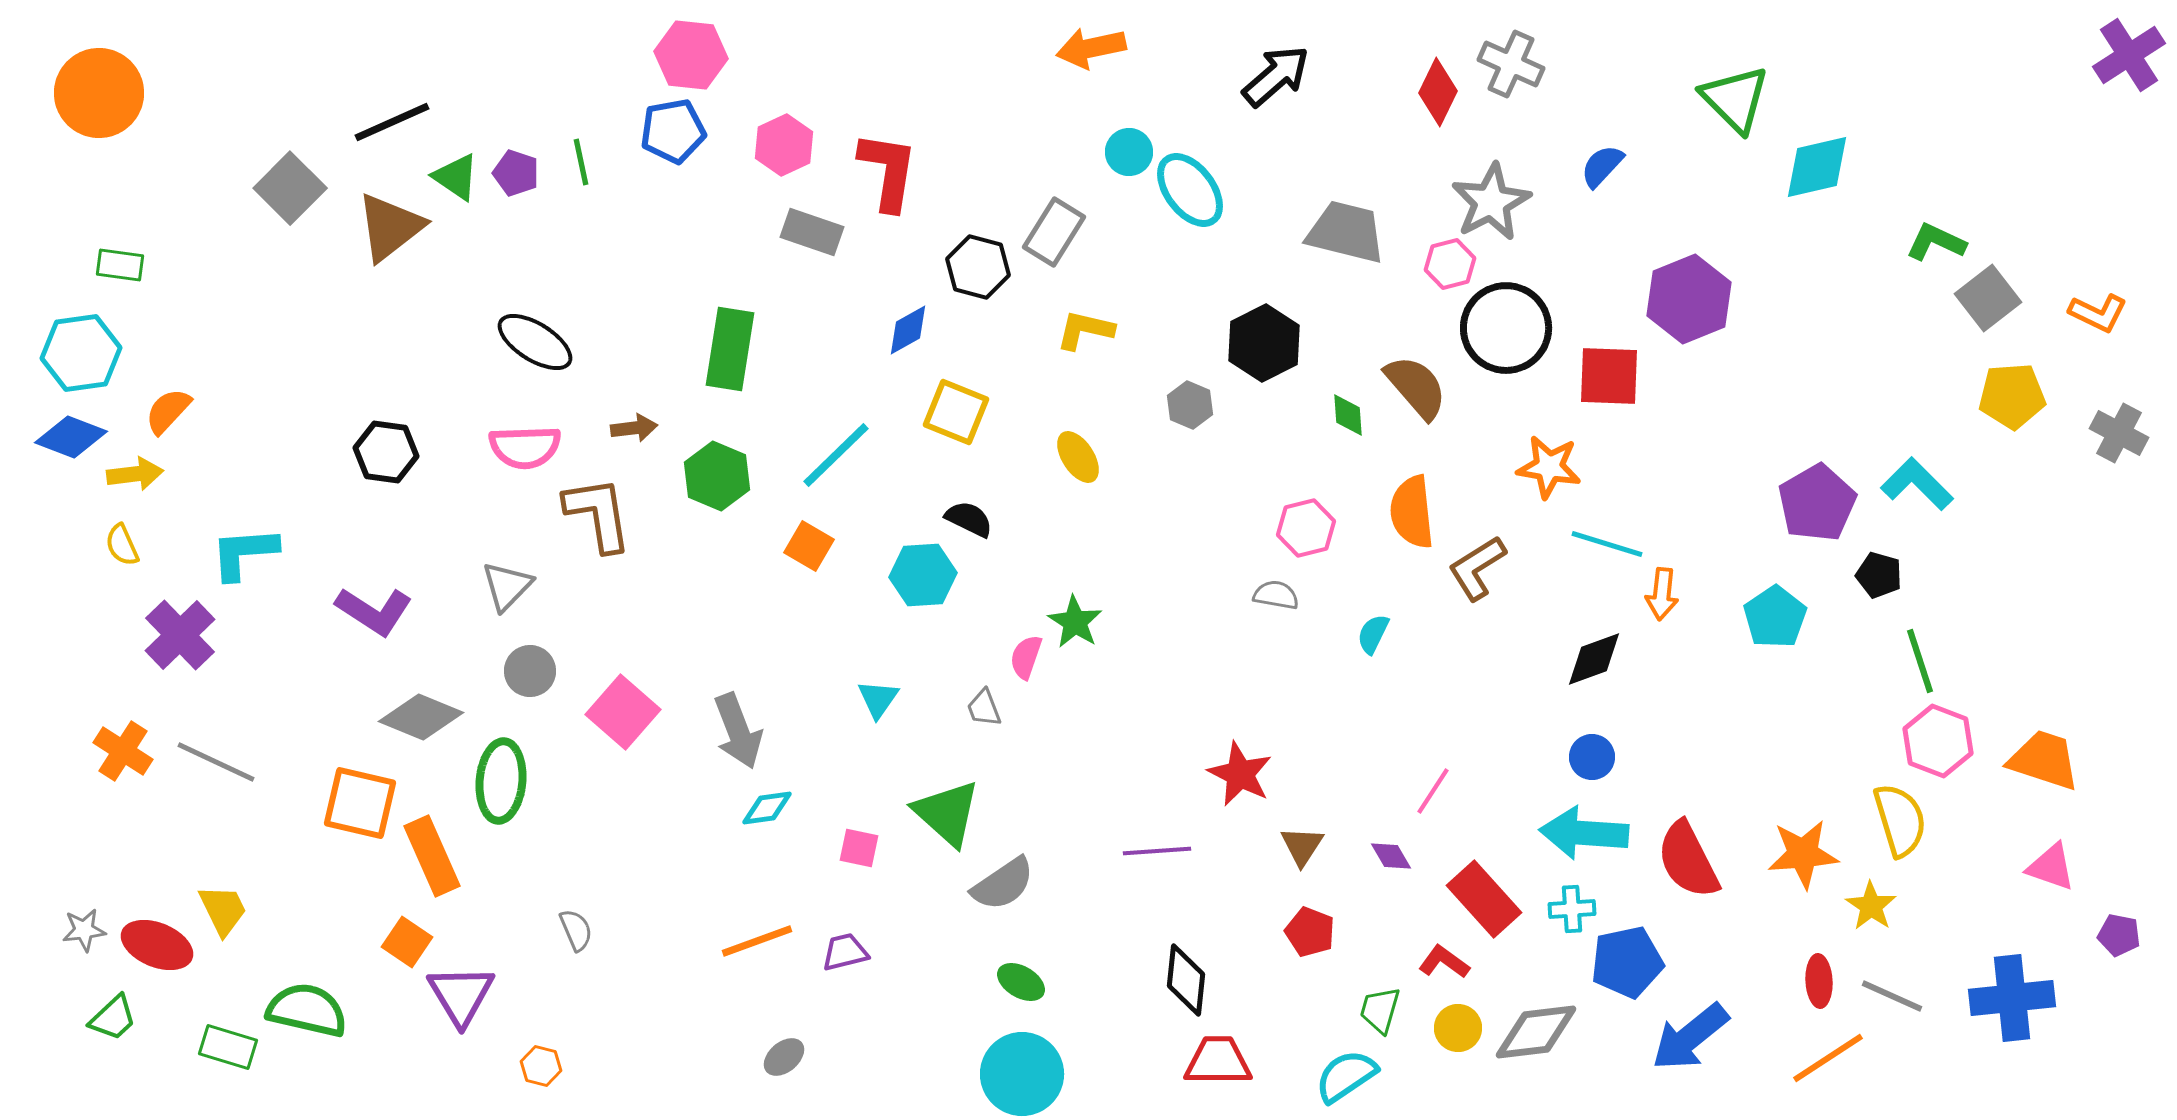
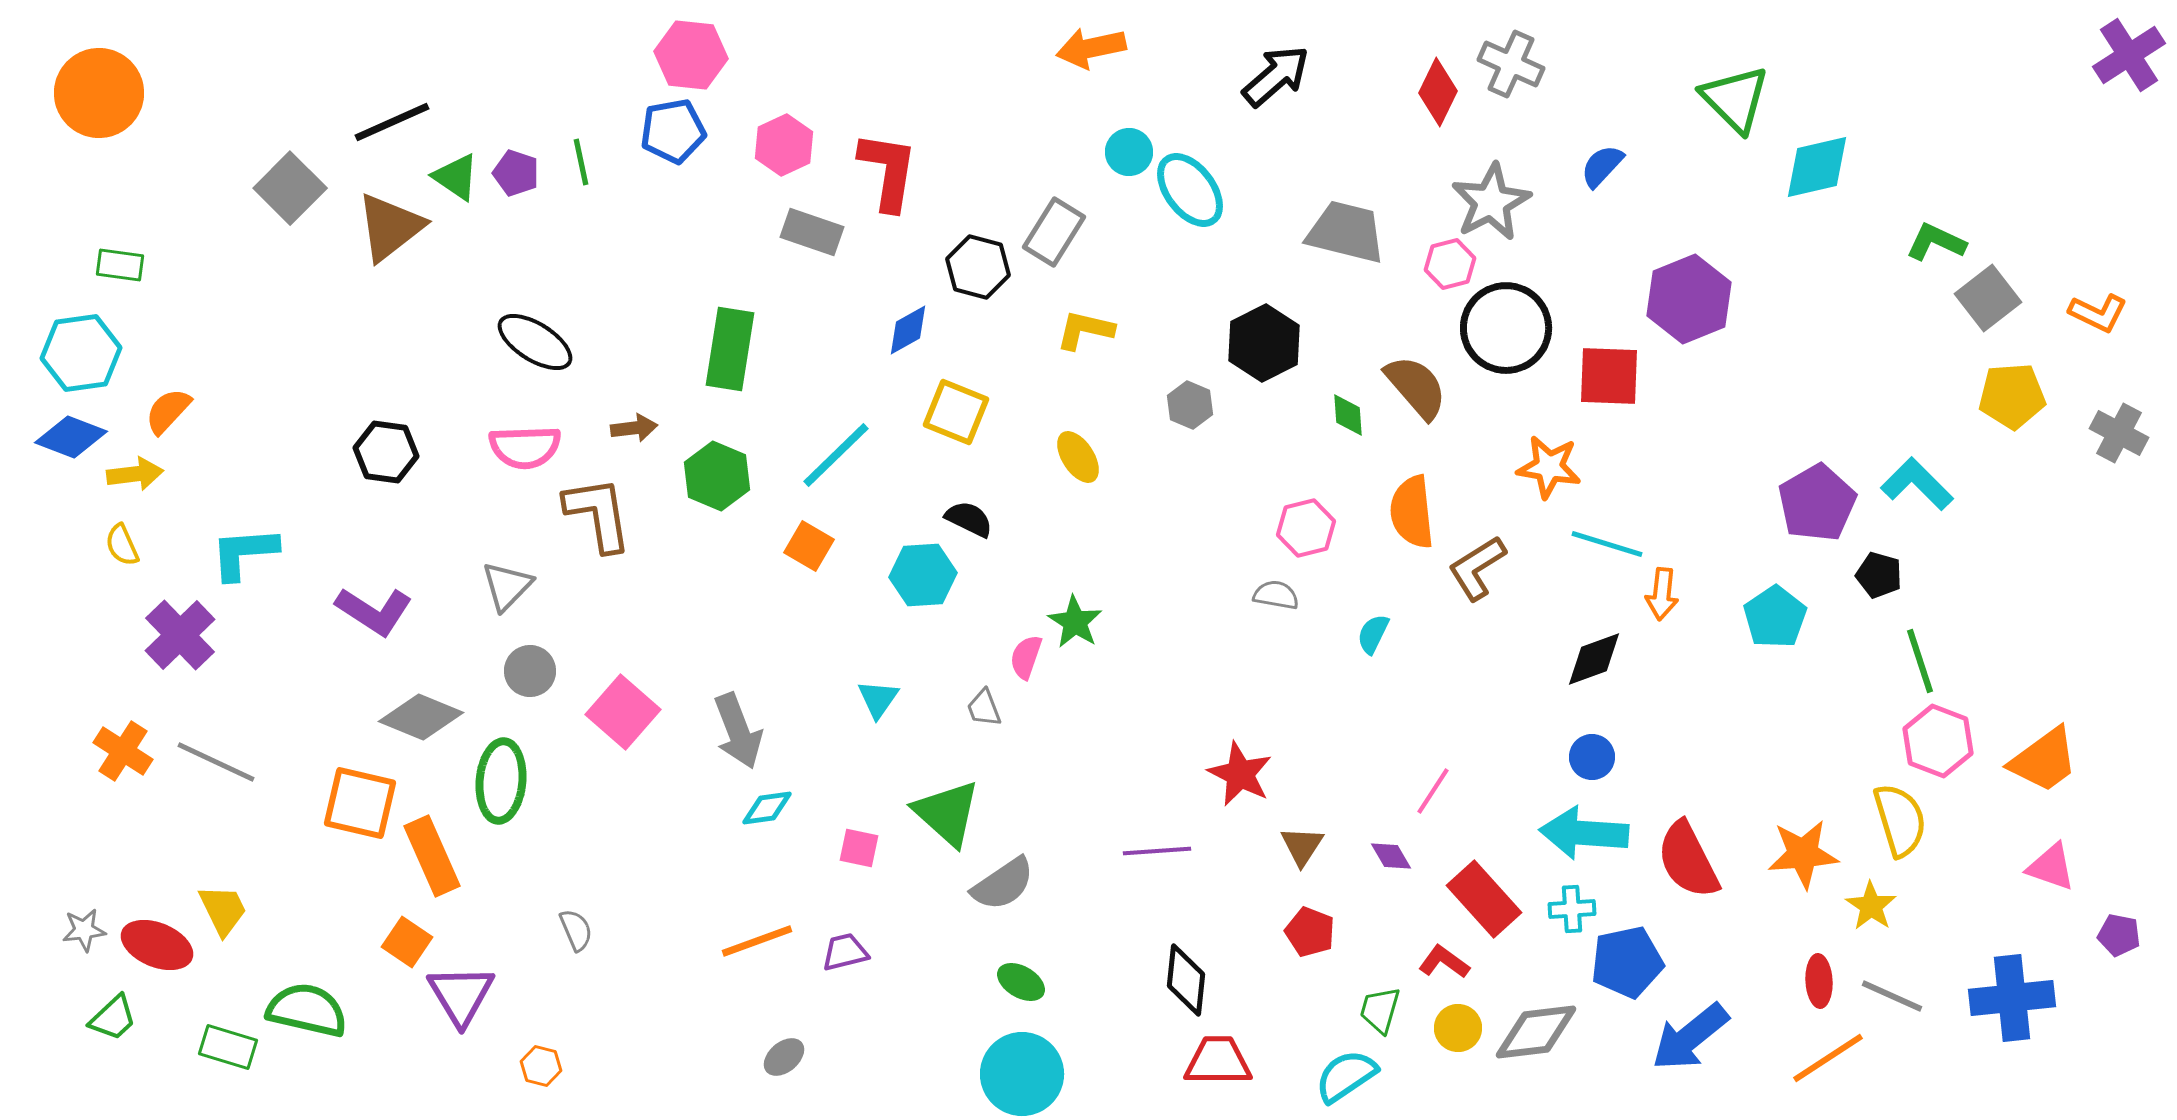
orange trapezoid at (2044, 760): rotated 126 degrees clockwise
